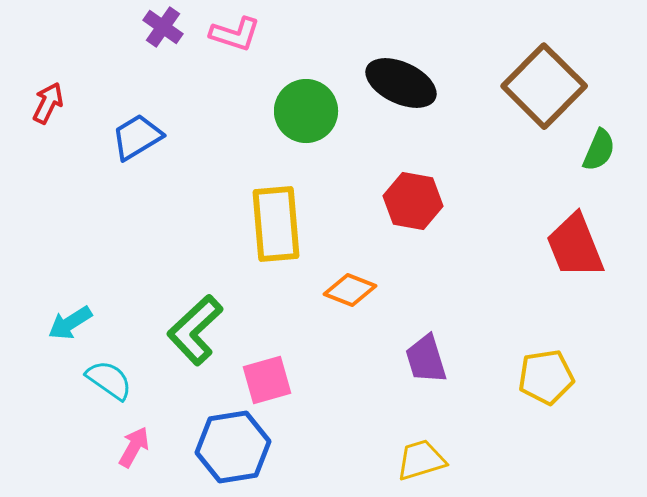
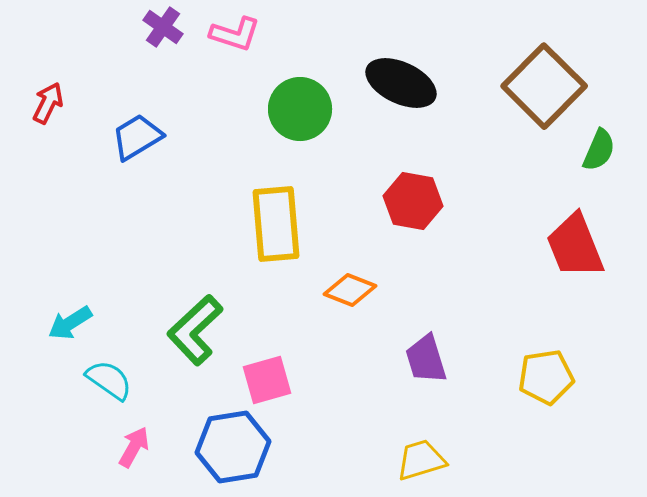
green circle: moved 6 px left, 2 px up
